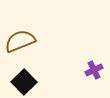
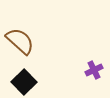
brown semicircle: rotated 64 degrees clockwise
